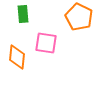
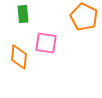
orange pentagon: moved 5 px right
orange diamond: moved 2 px right
